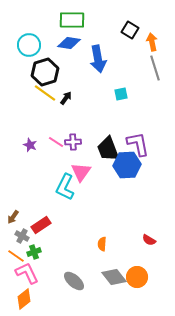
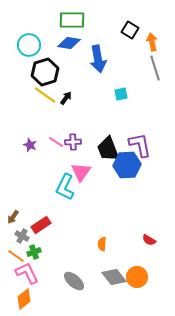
yellow line: moved 2 px down
purple L-shape: moved 2 px right, 1 px down
